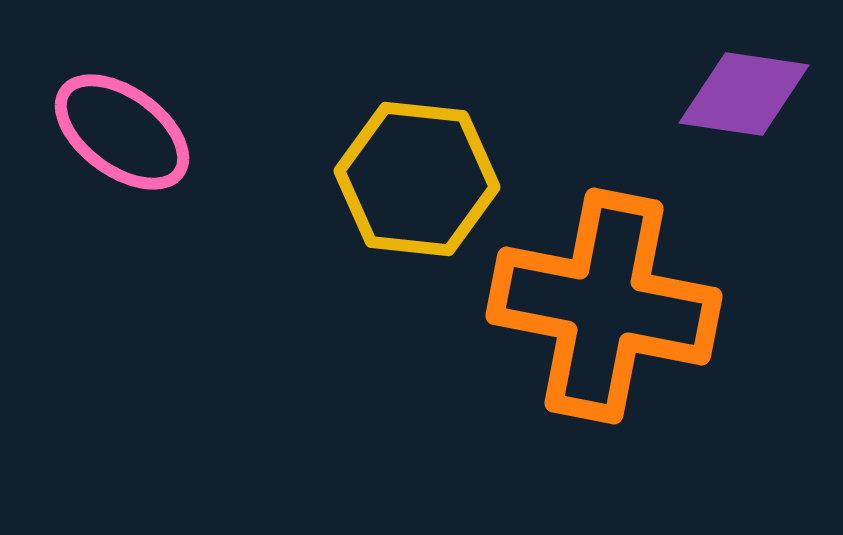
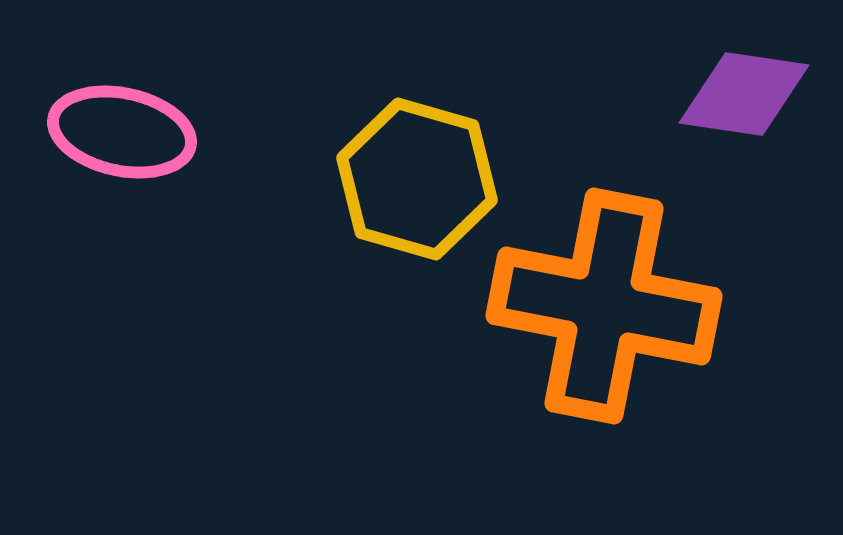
pink ellipse: rotated 24 degrees counterclockwise
yellow hexagon: rotated 10 degrees clockwise
